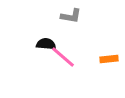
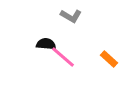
gray L-shape: rotated 20 degrees clockwise
orange rectangle: rotated 48 degrees clockwise
